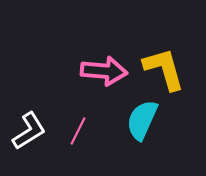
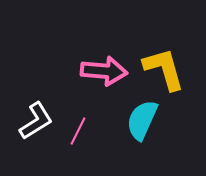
white L-shape: moved 7 px right, 10 px up
